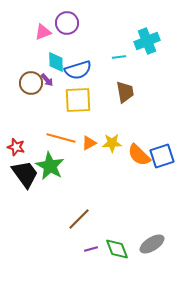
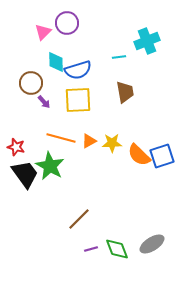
pink triangle: rotated 24 degrees counterclockwise
purple arrow: moved 3 px left, 22 px down
orange triangle: moved 2 px up
